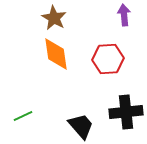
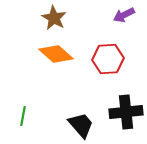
purple arrow: rotated 110 degrees counterclockwise
orange diamond: rotated 40 degrees counterclockwise
green line: rotated 54 degrees counterclockwise
black trapezoid: moved 1 px up
